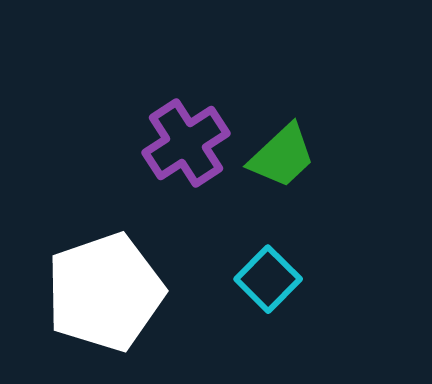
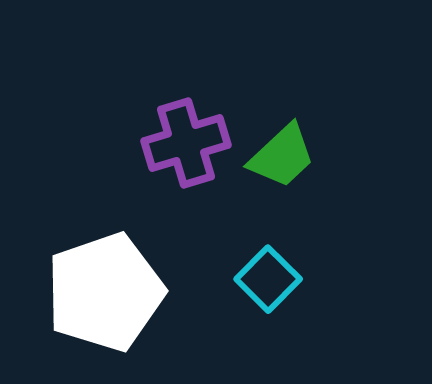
purple cross: rotated 16 degrees clockwise
